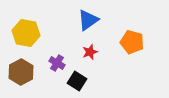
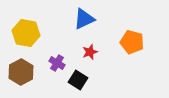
blue triangle: moved 4 px left, 1 px up; rotated 10 degrees clockwise
black square: moved 1 px right, 1 px up
